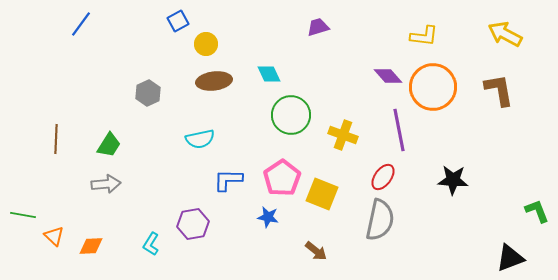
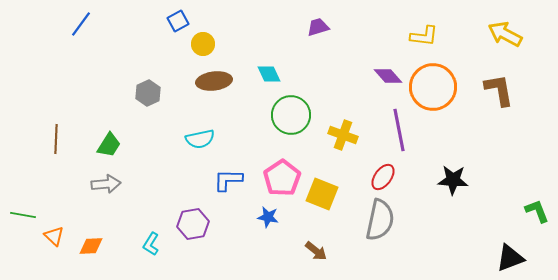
yellow circle: moved 3 px left
